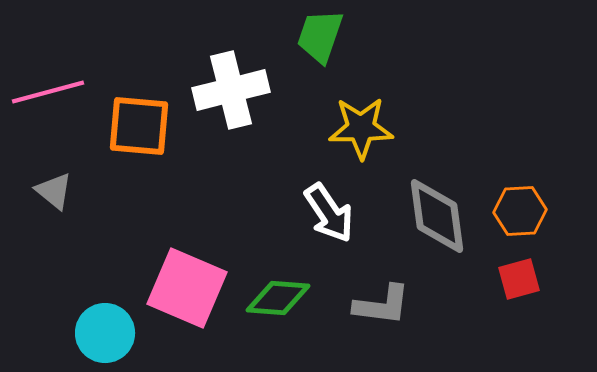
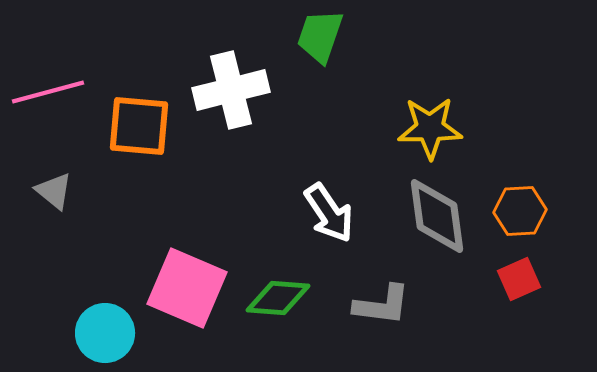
yellow star: moved 69 px right
red square: rotated 9 degrees counterclockwise
